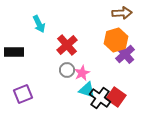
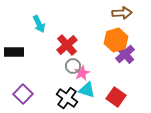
gray circle: moved 6 px right, 4 px up
purple square: rotated 24 degrees counterclockwise
black cross: moved 33 px left
